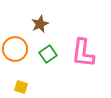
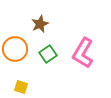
pink L-shape: rotated 24 degrees clockwise
